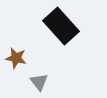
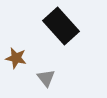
gray triangle: moved 7 px right, 4 px up
